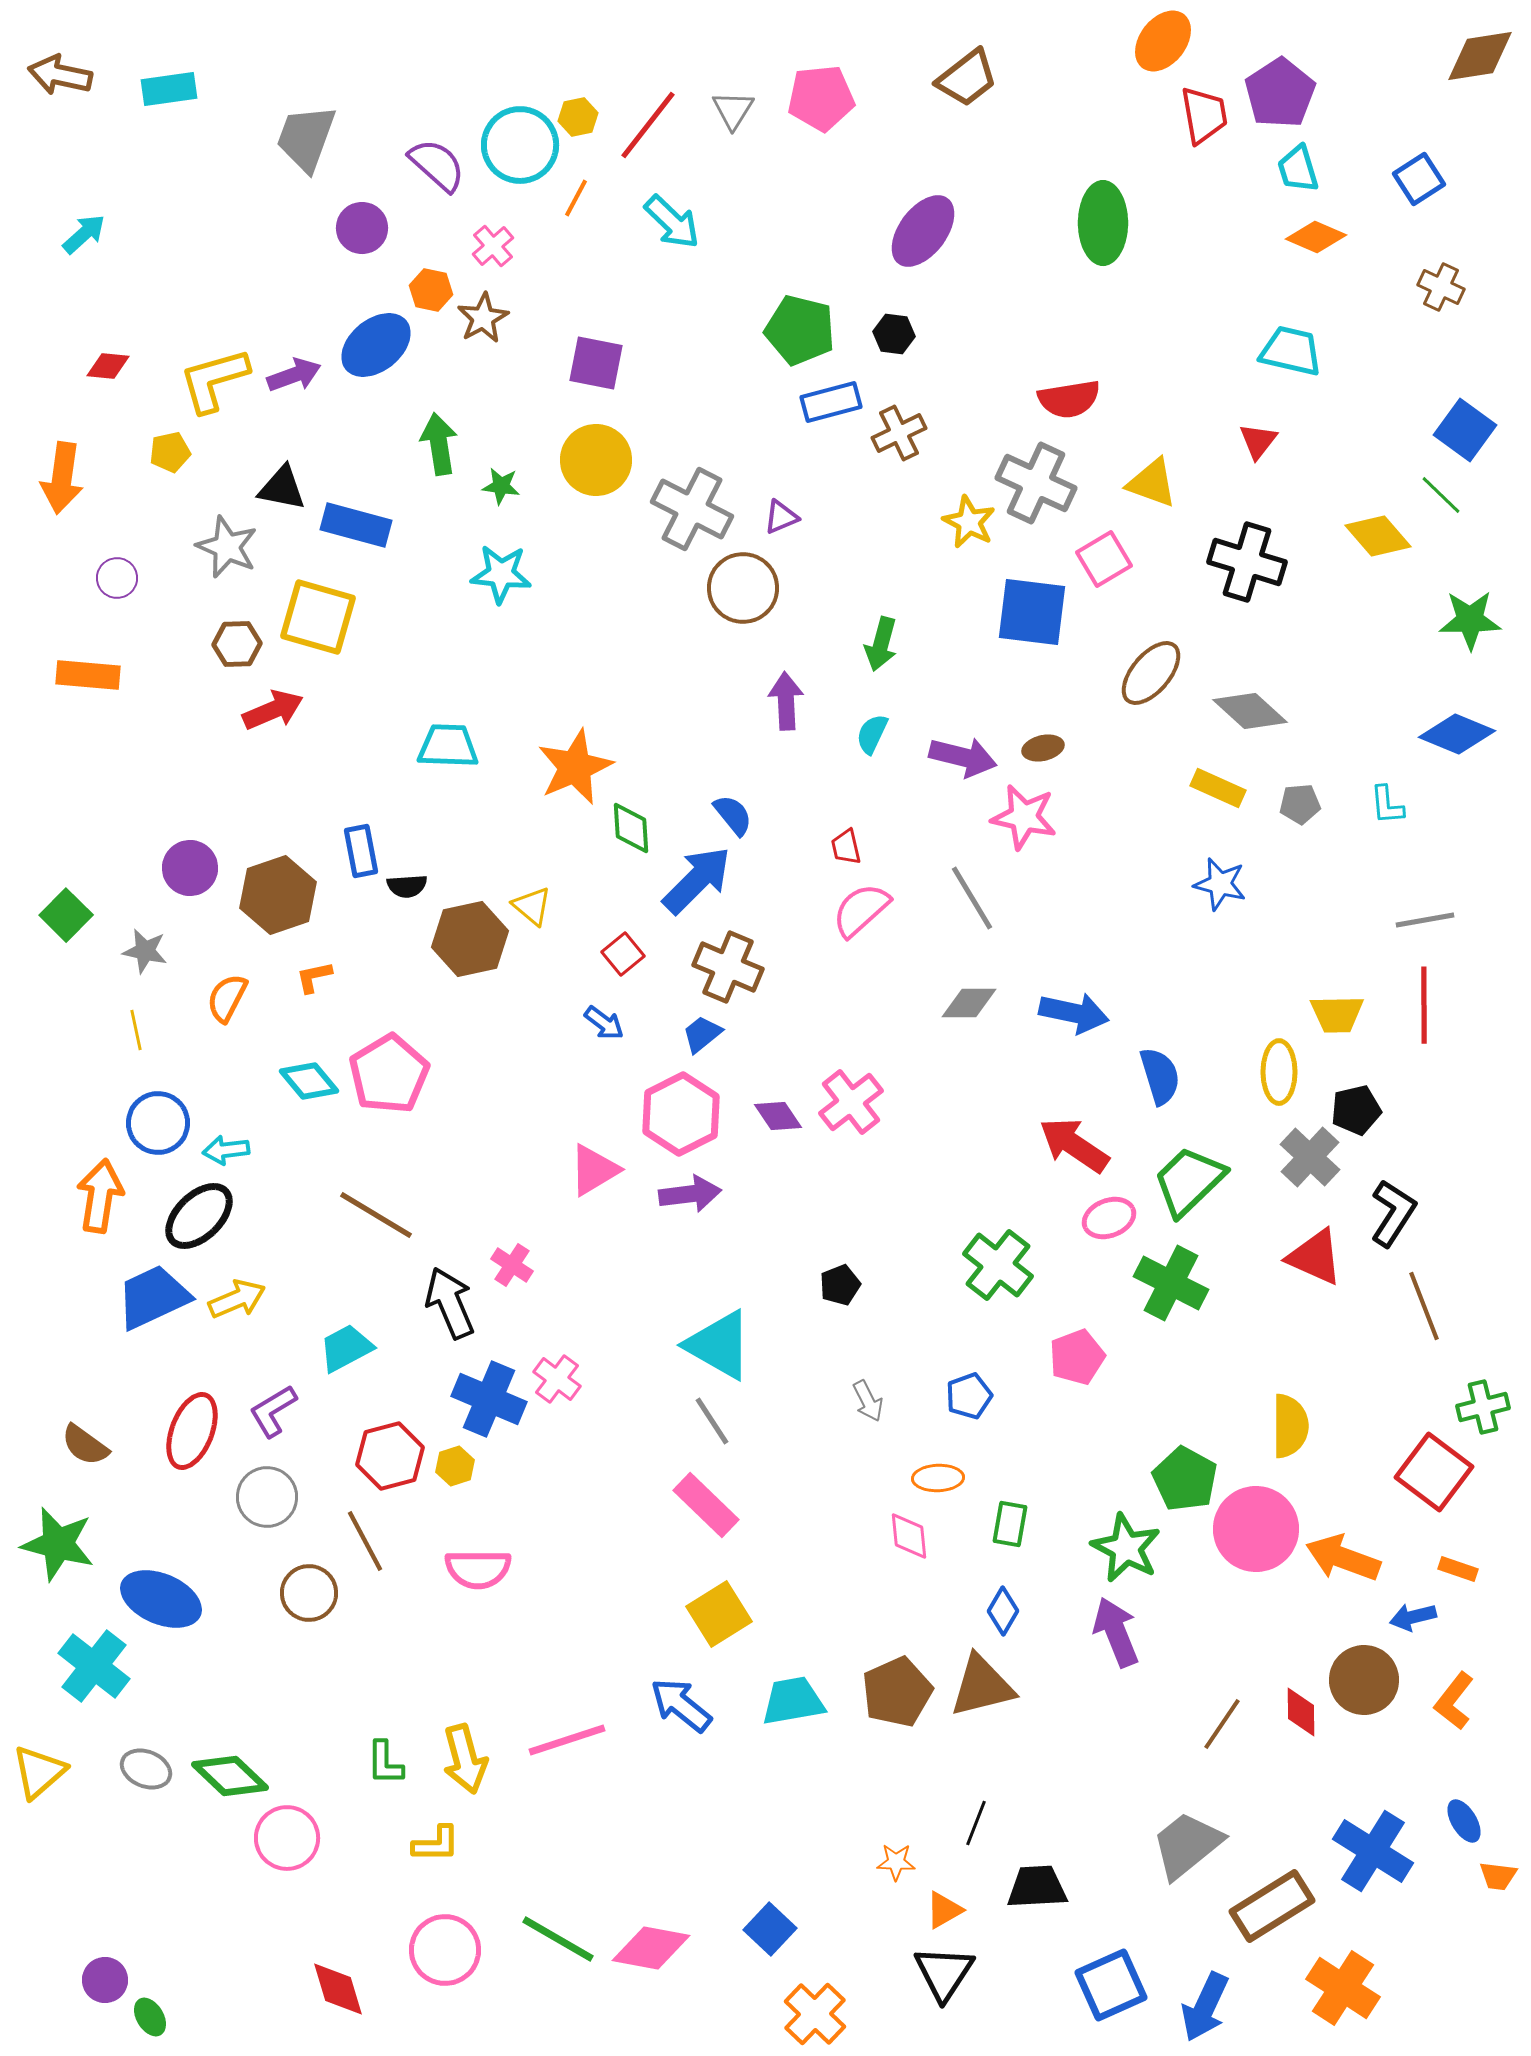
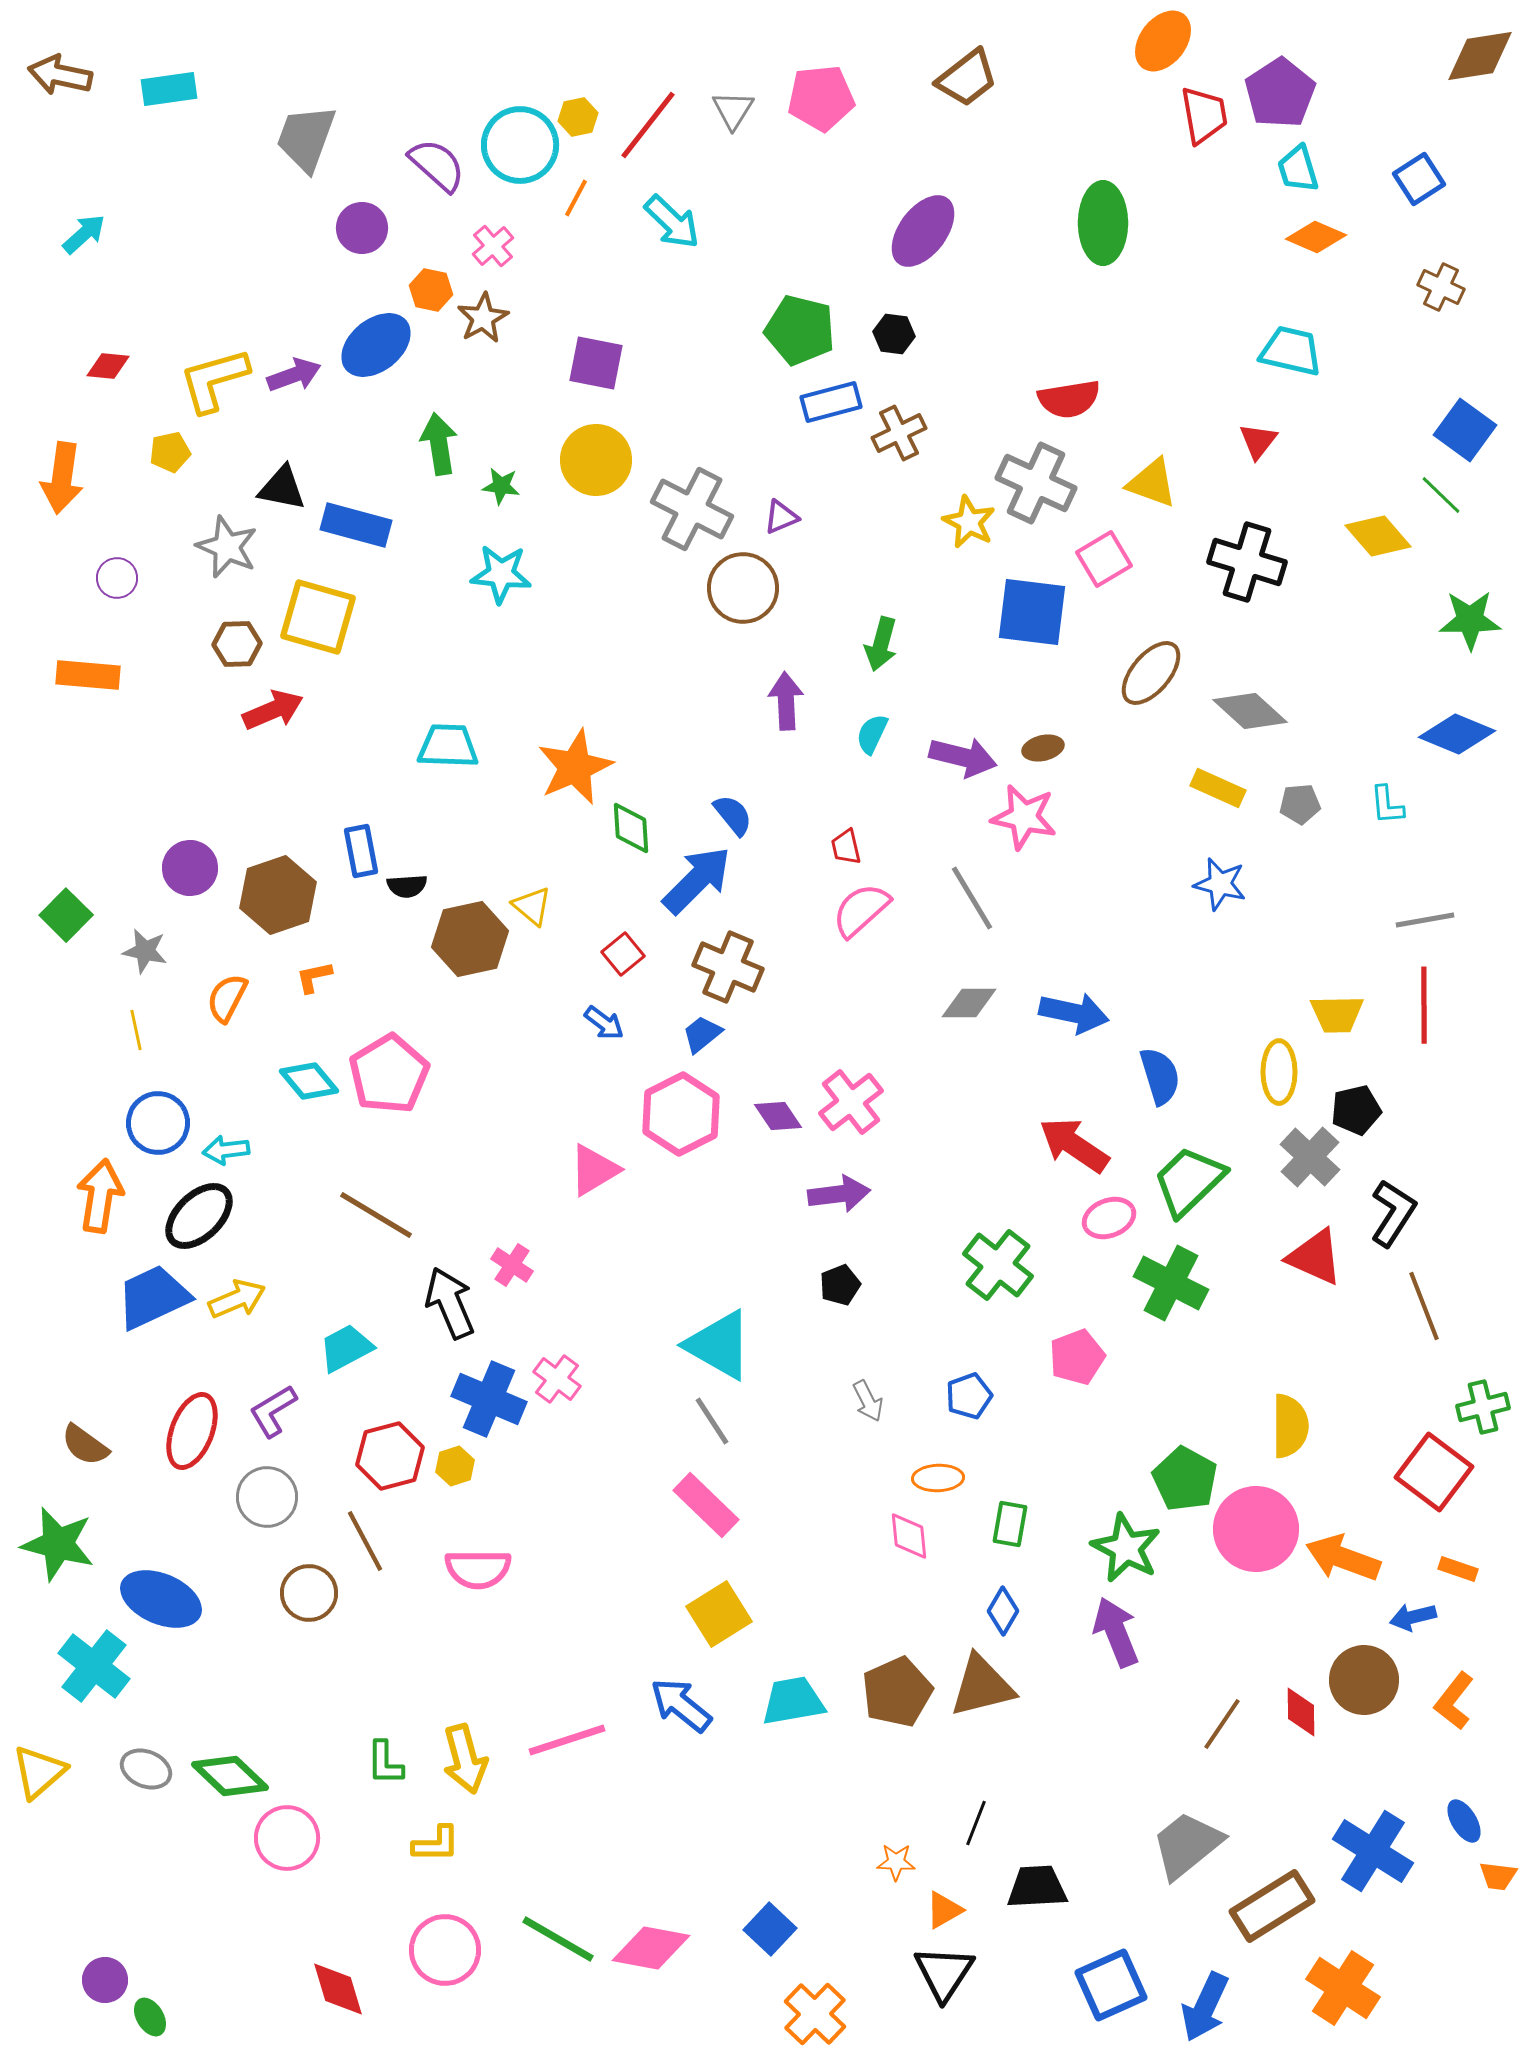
purple arrow at (690, 1194): moved 149 px right
